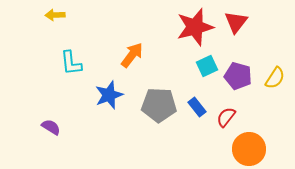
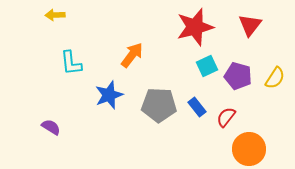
red triangle: moved 14 px right, 3 px down
